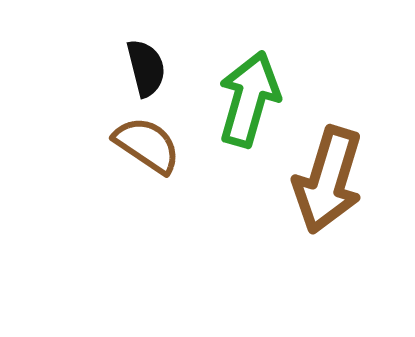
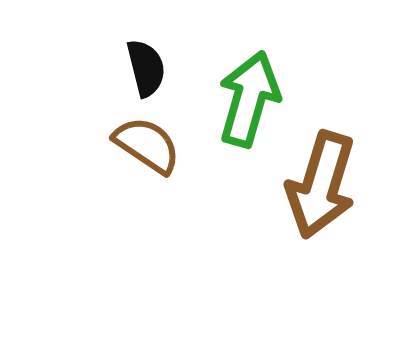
brown arrow: moved 7 px left, 5 px down
